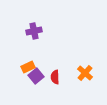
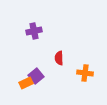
orange rectangle: moved 2 px left, 16 px down
orange cross: rotated 35 degrees counterclockwise
red semicircle: moved 4 px right, 19 px up
